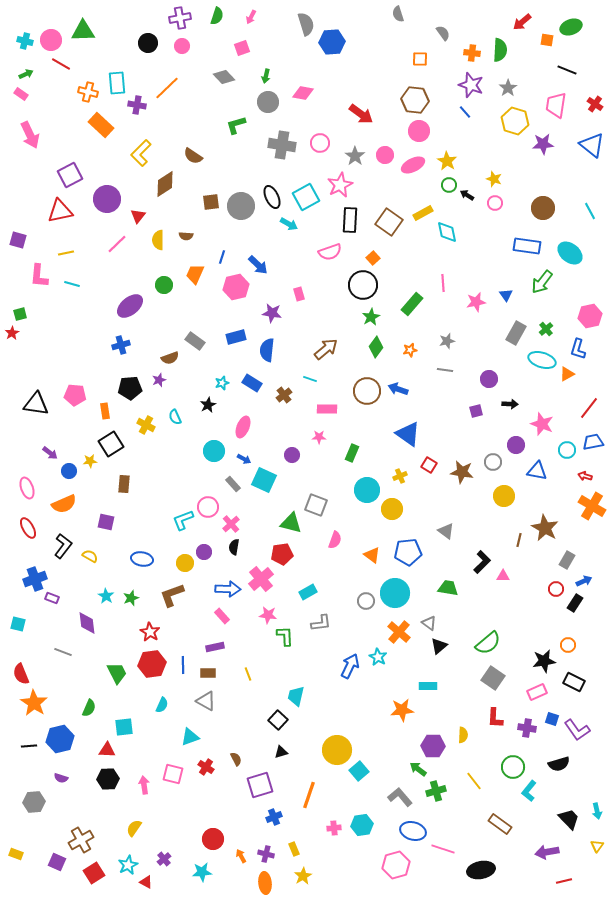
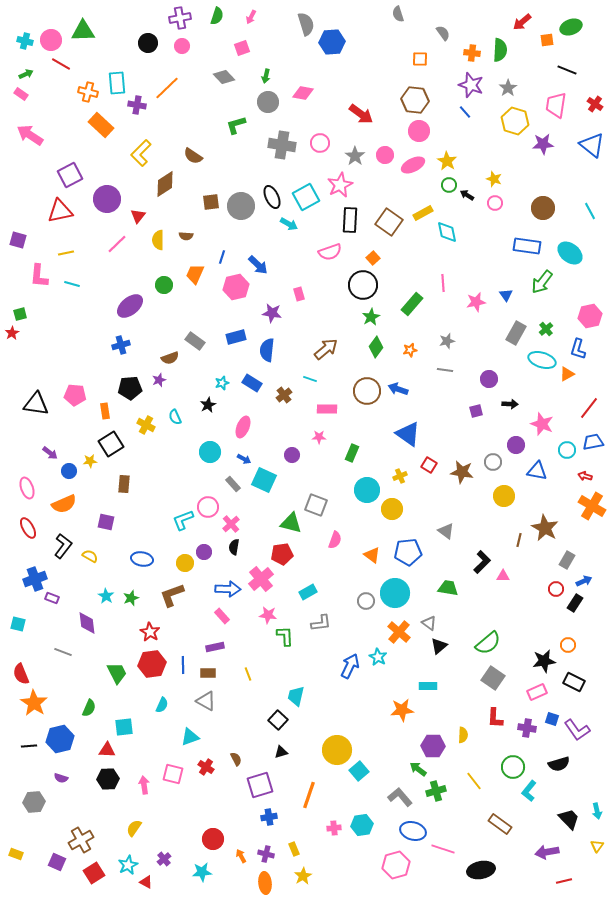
orange square at (547, 40): rotated 16 degrees counterclockwise
pink arrow at (30, 135): rotated 148 degrees clockwise
cyan circle at (214, 451): moved 4 px left, 1 px down
blue cross at (274, 817): moved 5 px left; rotated 14 degrees clockwise
